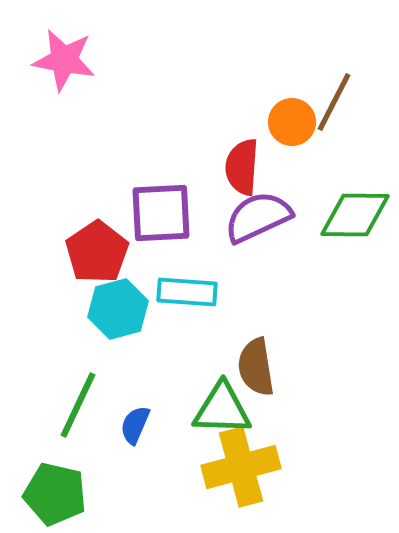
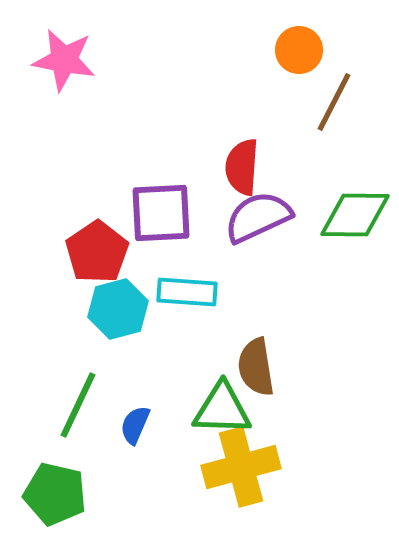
orange circle: moved 7 px right, 72 px up
